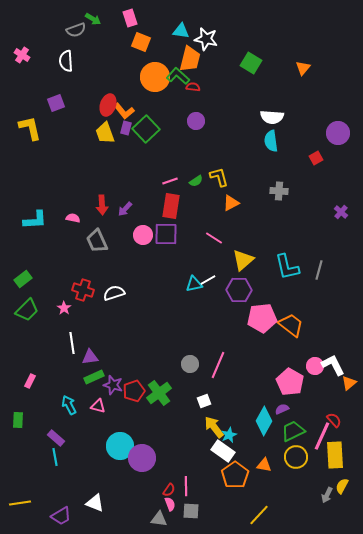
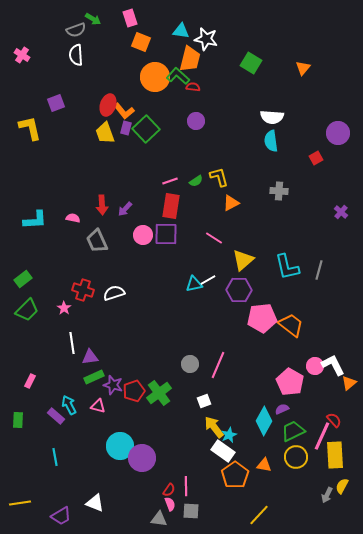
white semicircle at (66, 61): moved 10 px right, 6 px up
purple rectangle at (56, 438): moved 22 px up
